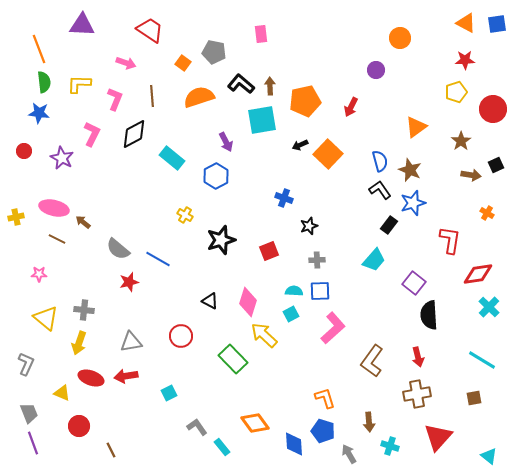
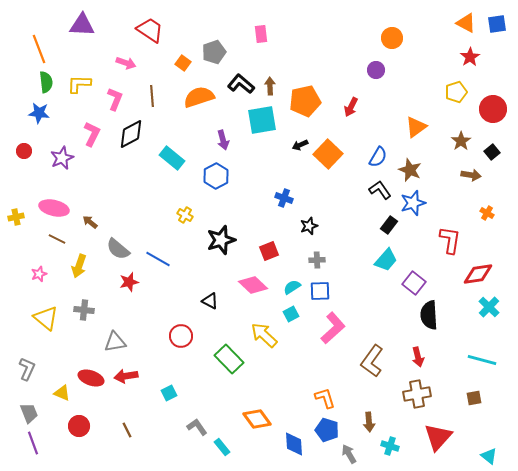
orange circle at (400, 38): moved 8 px left
gray pentagon at (214, 52): rotated 30 degrees counterclockwise
red star at (465, 60): moved 5 px right, 3 px up; rotated 30 degrees counterclockwise
green semicircle at (44, 82): moved 2 px right
black diamond at (134, 134): moved 3 px left
purple arrow at (226, 142): moved 3 px left, 2 px up; rotated 12 degrees clockwise
purple star at (62, 158): rotated 20 degrees clockwise
blue semicircle at (380, 161): moved 2 px left, 4 px up; rotated 45 degrees clockwise
black square at (496, 165): moved 4 px left, 13 px up; rotated 14 degrees counterclockwise
brown arrow at (83, 222): moved 7 px right
cyan trapezoid at (374, 260): moved 12 px right
pink star at (39, 274): rotated 21 degrees counterclockwise
cyan semicircle at (294, 291): moved 2 px left, 4 px up; rotated 36 degrees counterclockwise
pink diamond at (248, 302): moved 5 px right, 17 px up; rotated 64 degrees counterclockwise
gray triangle at (131, 342): moved 16 px left
yellow arrow at (79, 343): moved 77 px up
green rectangle at (233, 359): moved 4 px left
cyan line at (482, 360): rotated 16 degrees counterclockwise
gray L-shape at (26, 364): moved 1 px right, 5 px down
orange diamond at (255, 423): moved 2 px right, 4 px up
blue pentagon at (323, 431): moved 4 px right, 1 px up
brown line at (111, 450): moved 16 px right, 20 px up
